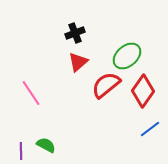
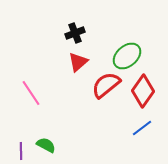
blue line: moved 8 px left, 1 px up
